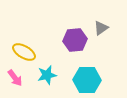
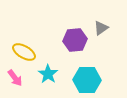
cyan star: moved 1 px right, 1 px up; rotated 24 degrees counterclockwise
